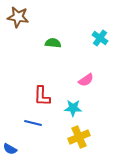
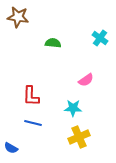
red L-shape: moved 11 px left
blue semicircle: moved 1 px right, 1 px up
